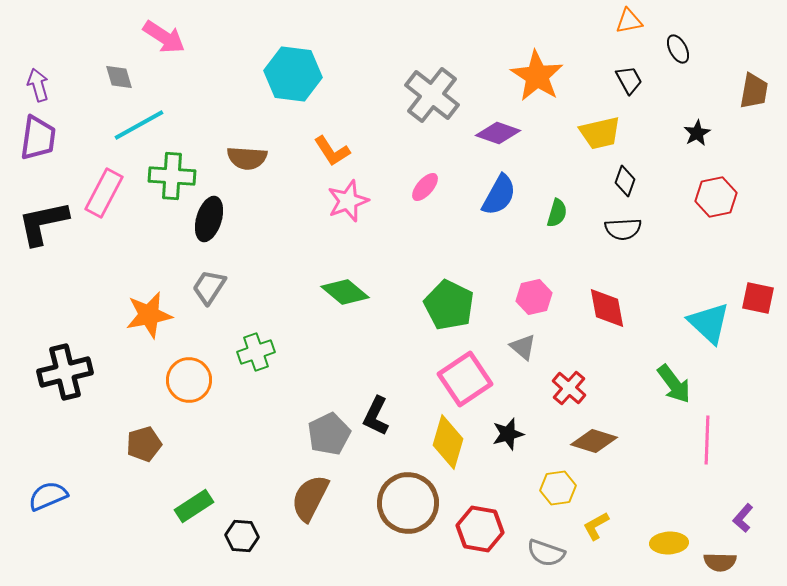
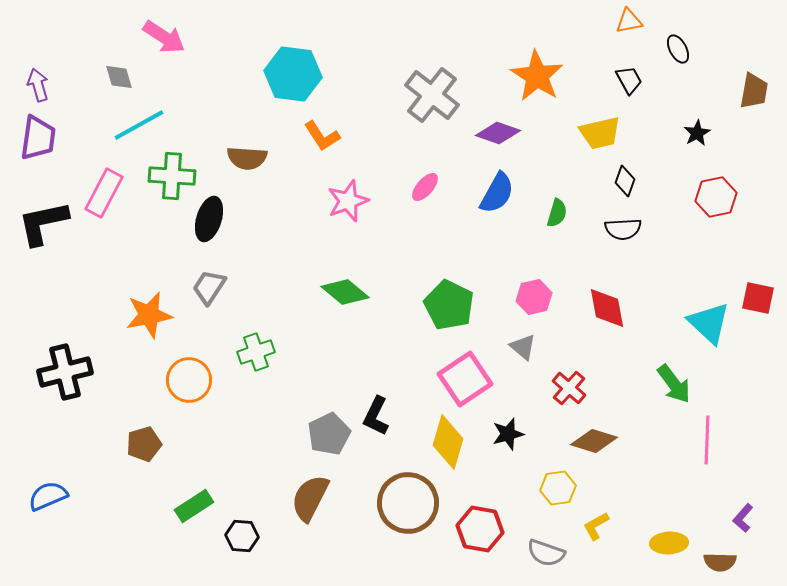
orange L-shape at (332, 151): moved 10 px left, 15 px up
blue semicircle at (499, 195): moved 2 px left, 2 px up
